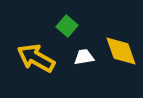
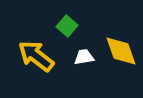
yellow arrow: moved 2 px up; rotated 9 degrees clockwise
